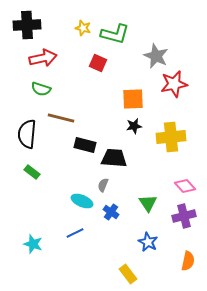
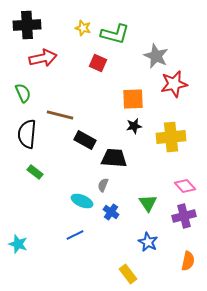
green semicircle: moved 18 px left, 4 px down; rotated 132 degrees counterclockwise
brown line: moved 1 px left, 3 px up
black rectangle: moved 5 px up; rotated 15 degrees clockwise
green rectangle: moved 3 px right
blue line: moved 2 px down
cyan star: moved 15 px left
